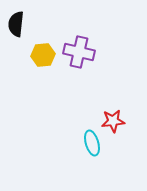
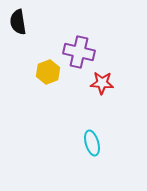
black semicircle: moved 2 px right, 2 px up; rotated 15 degrees counterclockwise
yellow hexagon: moved 5 px right, 17 px down; rotated 15 degrees counterclockwise
red star: moved 11 px left, 38 px up; rotated 10 degrees clockwise
